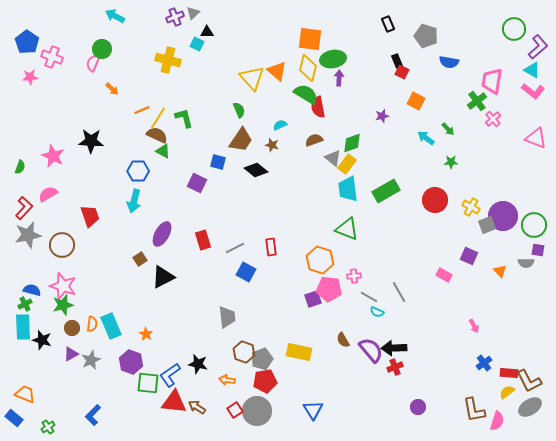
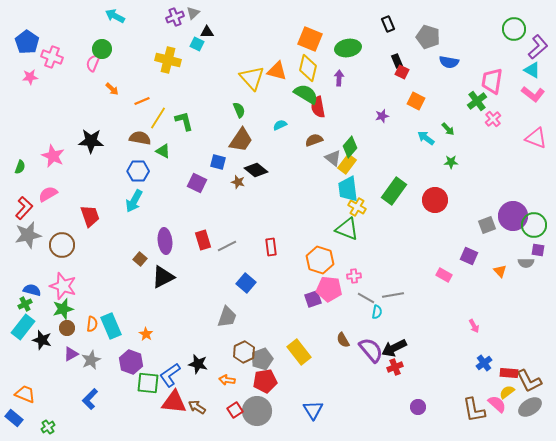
gray pentagon at (426, 36): moved 2 px right, 1 px down
orange square at (310, 39): rotated 15 degrees clockwise
green ellipse at (333, 59): moved 15 px right, 11 px up
orange triangle at (277, 71): rotated 25 degrees counterclockwise
pink L-shape at (533, 91): moved 3 px down
orange line at (142, 110): moved 9 px up
green L-shape at (184, 118): moved 3 px down
brown semicircle at (157, 135): moved 17 px left, 3 px down; rotated 15 degrees counterclockwise
green diamond at (352, 143): moved 2 px left, 4 px down; rotated 30 degrees counterclockwise
brown star at (272, 145): moved 34 px left, 37 px down
green rectangle at (386, 191): moved 8 px right; rotated 24 degrees counterclockwise
cyan arrow at (134, 201): rotated 15 degrees clockwise
yellow cross at (471, 207): moved 114 px left
purple circle at (503, 216): moved 10 px right
purple ellipse at (162, 234): moved 3 px right, 7 px down; rotated 35 degrees counterclockwise
gray line at (235, 248): moved 8 px left, 2 px up
brown square at (140, 259): rotated 16 degrees counterclockwise
blue square at (246, 272): moved 11 px down; rotated 12 degrees clockwise
gray line at (399, 292): moved 6 px left, 3 px down; rotated 70 degrees counterclockwise
gray line at (369, 297): moved 3 px left, 1 px down
green star at (63, 305): moved 4 px down
cyan semicircle at (377, 312): rotated 104 degrees counterclockwise
gray trapezoid at (227, 317): rotated 25 degrees clockwise
cyan rectangle at (23, 327): rotated 40 degrees clockwise
brown circle at (72, 328): moved 5 px left
black arrow at (394, 348): rotated 25 degrees counterclockwise
brown hexagon at (244, 352): rotated 15 degrees clockwise
yellow rectangle at (299, 352): rotated 40 degrees clockwise
blue L-shape at (93, 415): moved 3 px left, 16 px up
pink semicircle at (497, 421): moved 17 px up; rotated 66 degrees counterclockwise
